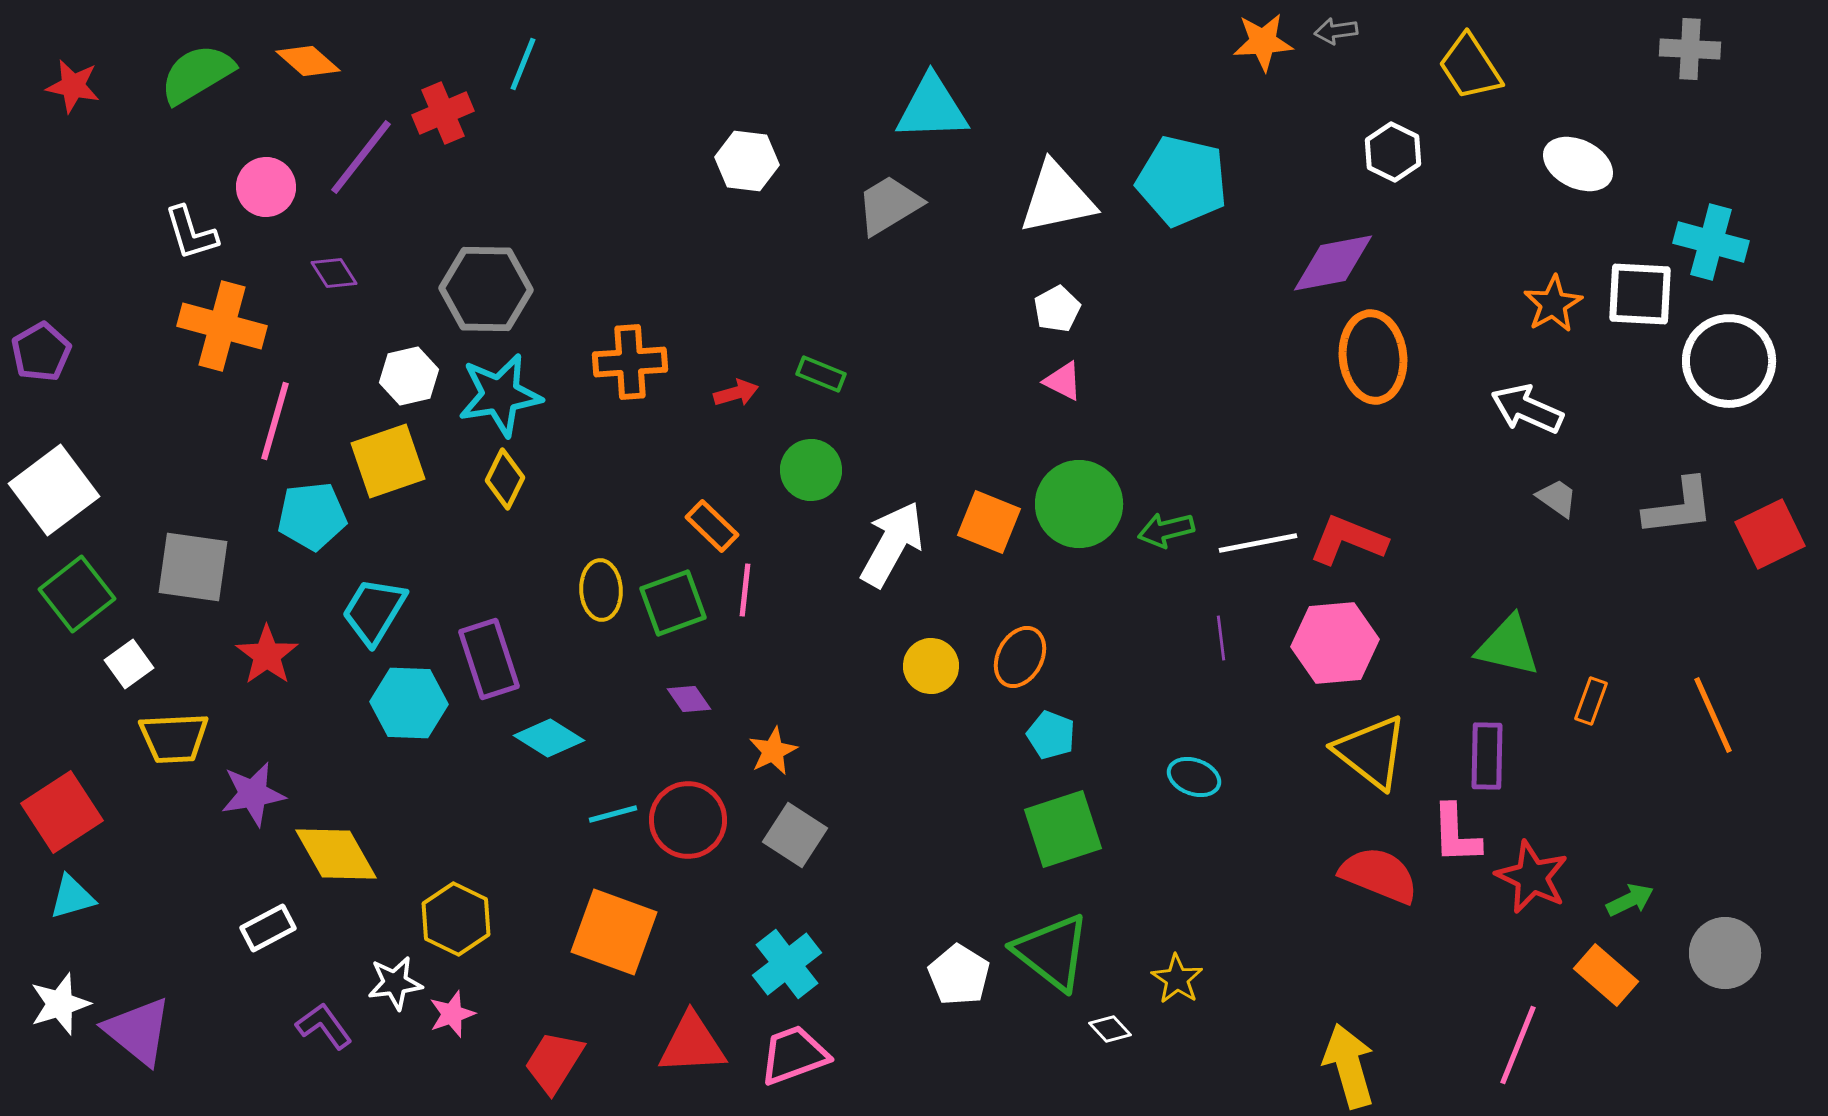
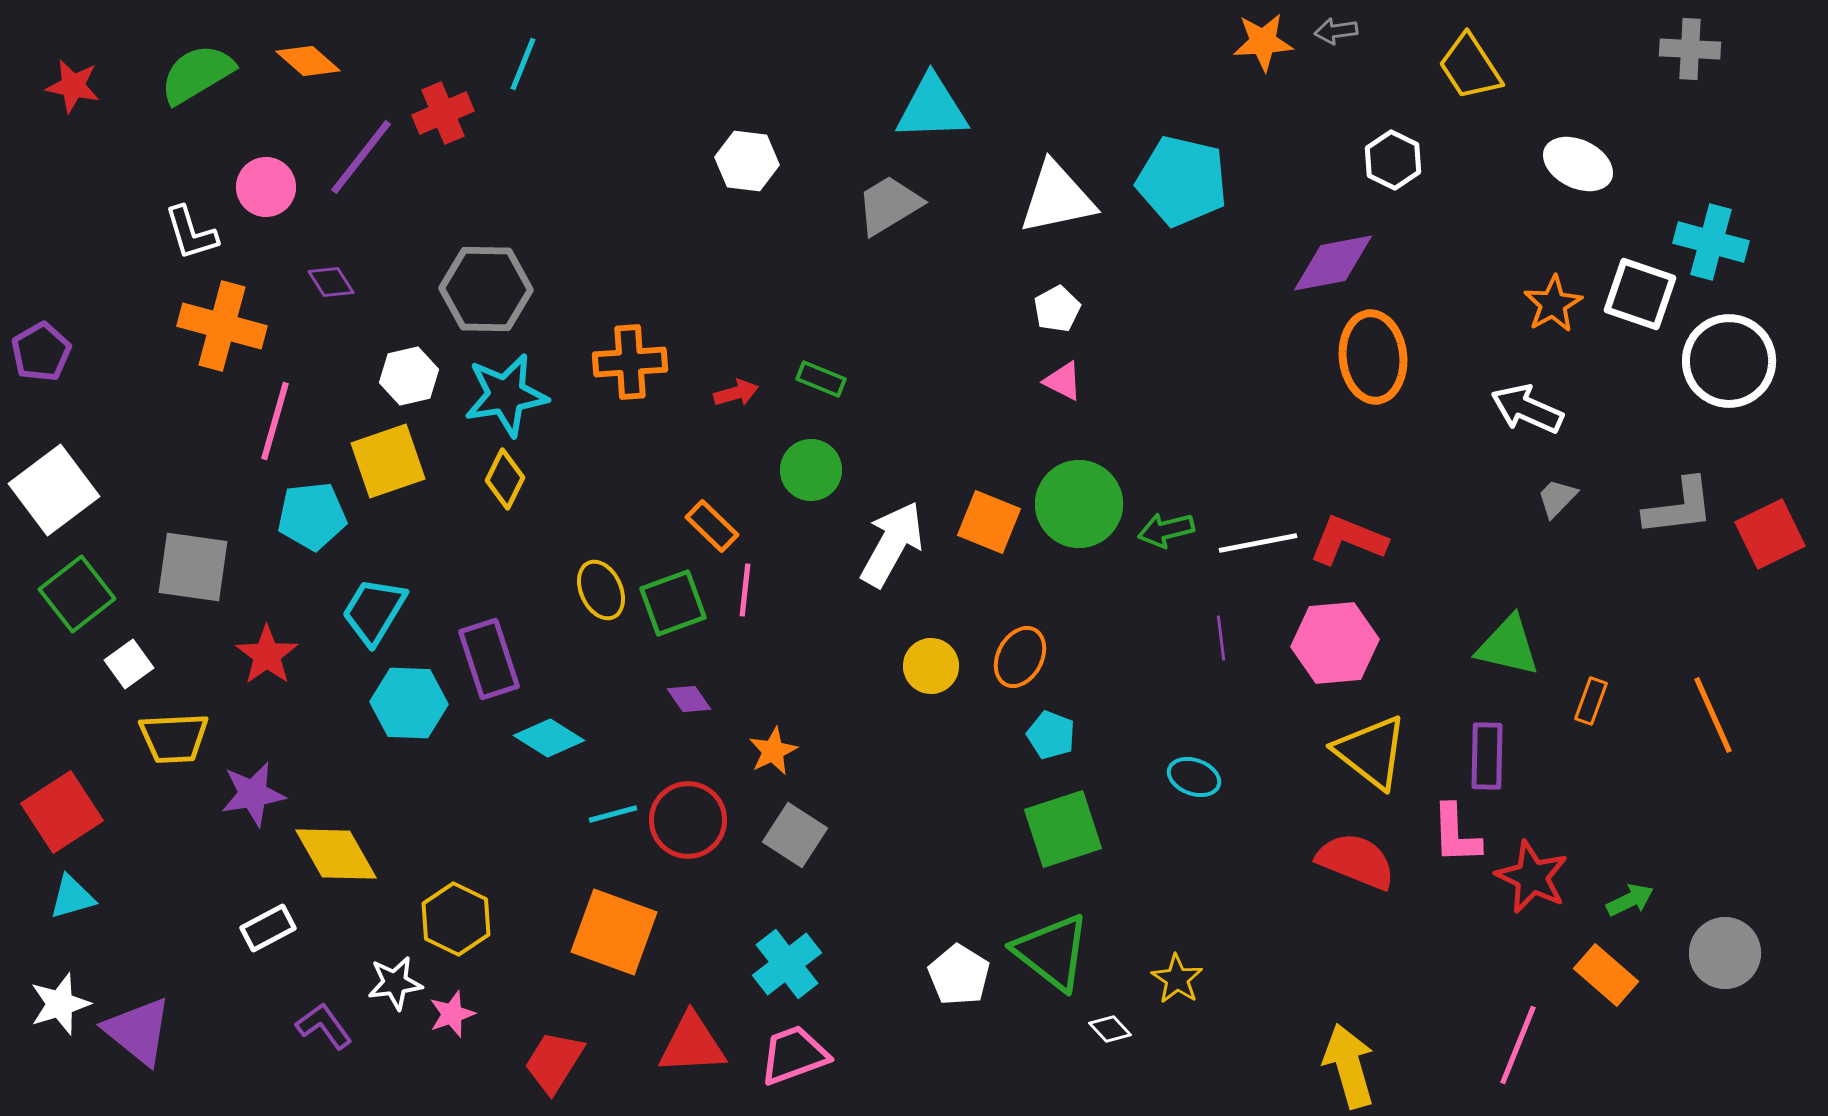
white hexagon at (1393, 152): moved 8 px down
purple diamond at (334, 273): moved 3 px left, 9 px down
white square at (1640, 294): rotated 16 degrees clockwise
green rectangle at (821, 374): moved 5 px down
cyan star at (500, 395): moved 6 px right
gray trapezoid at (1557, 498): rotated 81 degrees counterclockwise
yellow ellipse at (601, 590): rotated 22 degrees counterclockwise
red semicircle at (1379, 875): moved 23 px left, 14 px up
